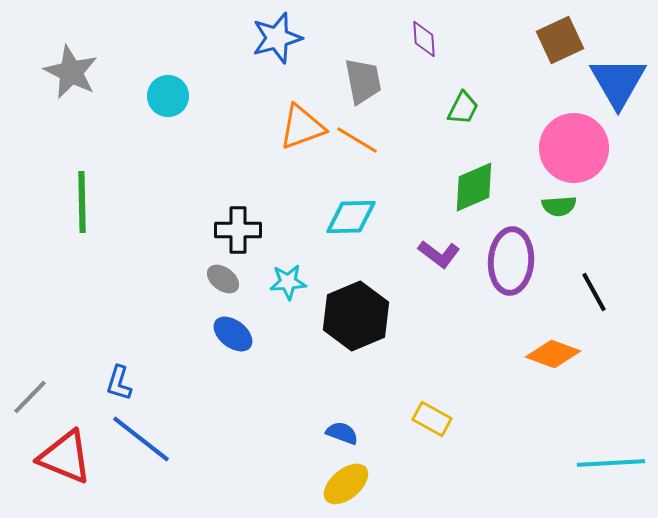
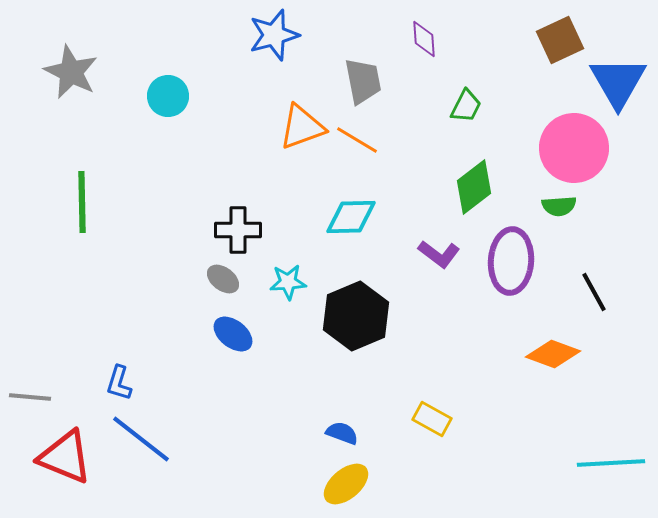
blue star: moved 3 px left, 3 px up
green trapezoid: moved 3 px right, 2 px up
green diamond: rotated 14 degrees counterclockwise
gray line: rotated 51 degrees clockwise
